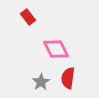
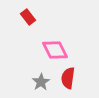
pink diamond: moved 1 px left, 1 px down
